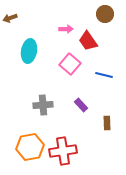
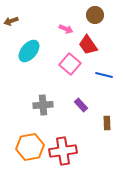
brown circle: moved 10 px left, 1 px down
brown arrow: moved 1 px right, 3 px down
pink arrow: rotated 24 degrees clockwise
red trapezoid: moved 4 px down
cyan ellipse: rotated 30 degrees clockwise
